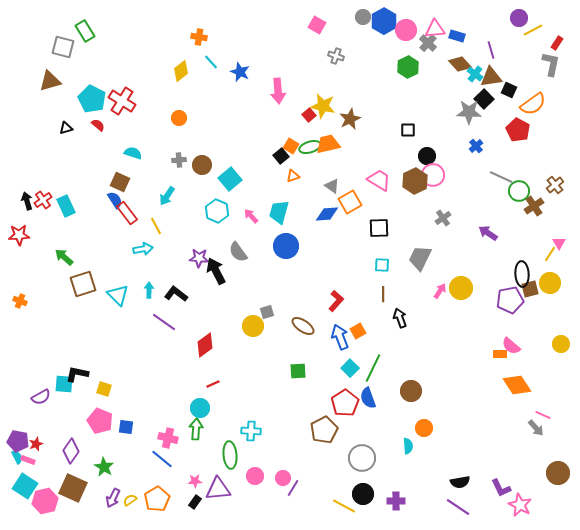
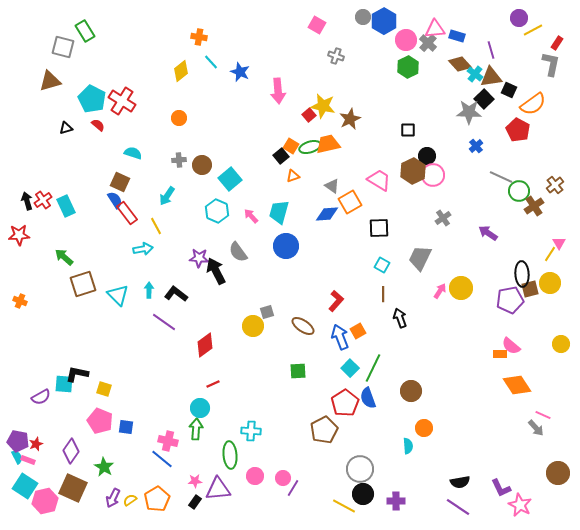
pink circle at (406, 30): moved 10 px down
brown hexagon at (415, 181): moved 2 px left, 10 px up
cyan square at (382, 265): rotated 28 degrees clockwise
pink cross at (168, 438): moved 3 px down
gray circle at (362, 458): moved 2 px left, 11 px down
